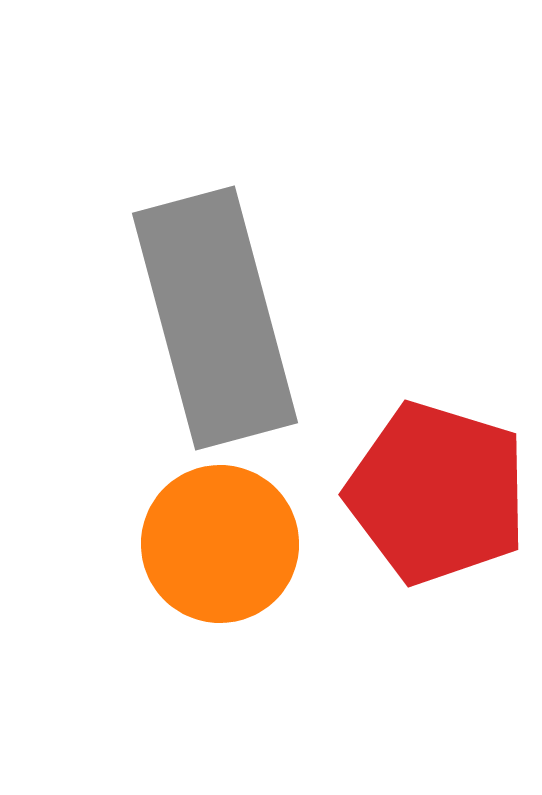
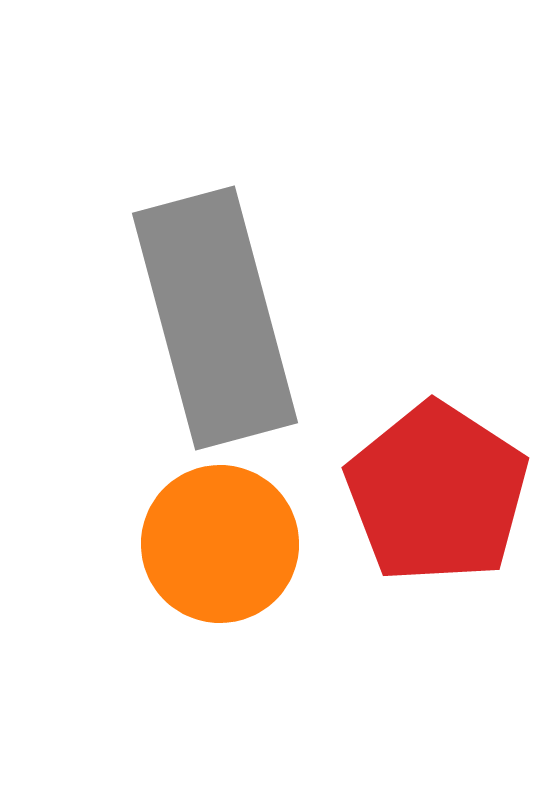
red pentagon: rotated 16 degrees clockwise
